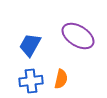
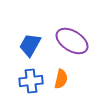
purple ellipse: moved 6 px left, 5 px down
